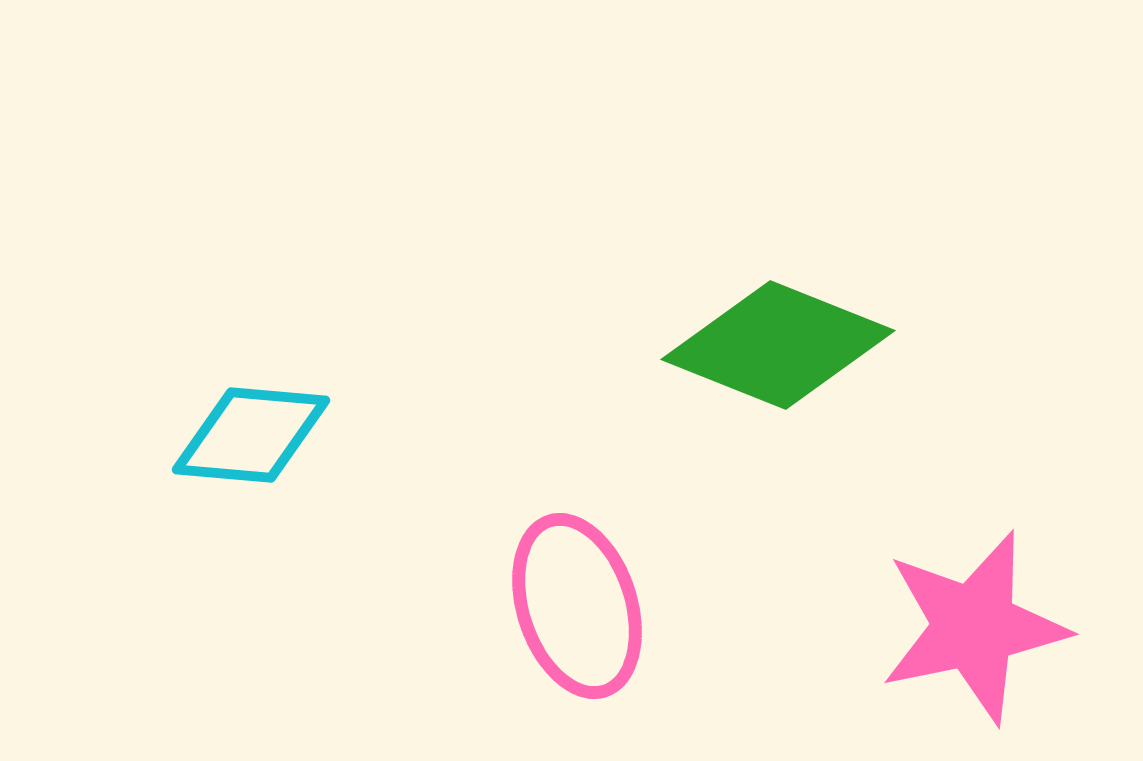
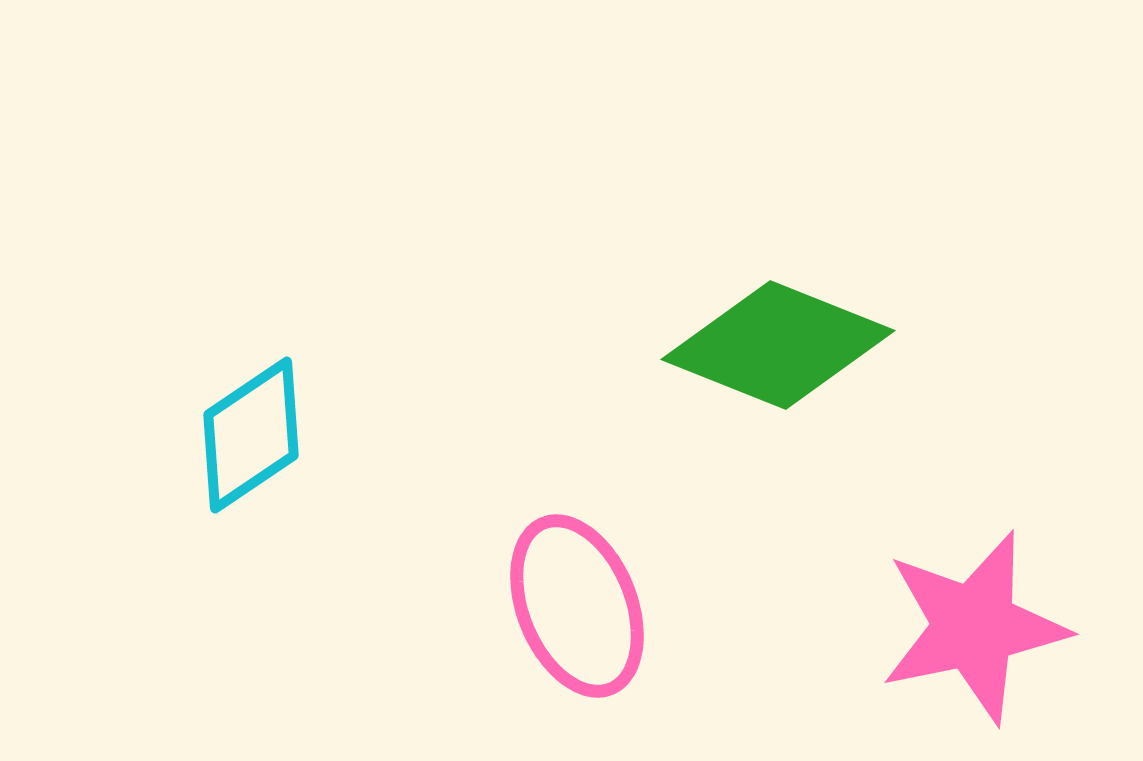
cyan diamond: rotated 39 degrees counterclockwise
pink ellipse: rotated 4 degrees counterclockwise
